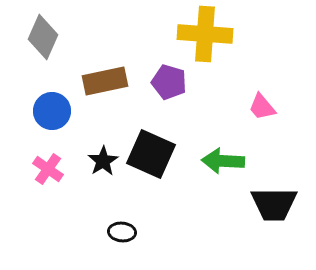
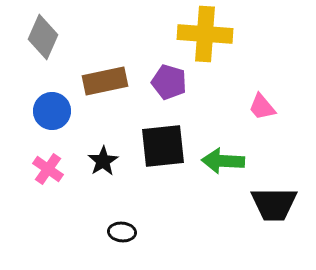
black square: moved 12 px right, 8 px up; rotated 30 degrees counterclockwise
